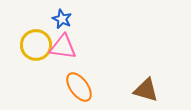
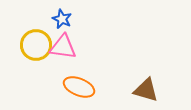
orange ellipse: rotated 32 degrees counterclockwise
